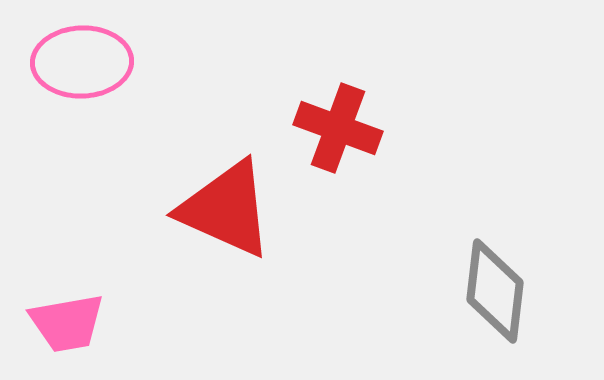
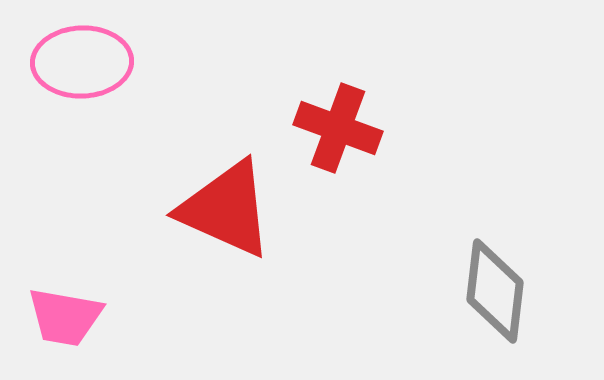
pink trapezoid: moved 2 px left, 6 px up; rotated 20 degrees clockwise
